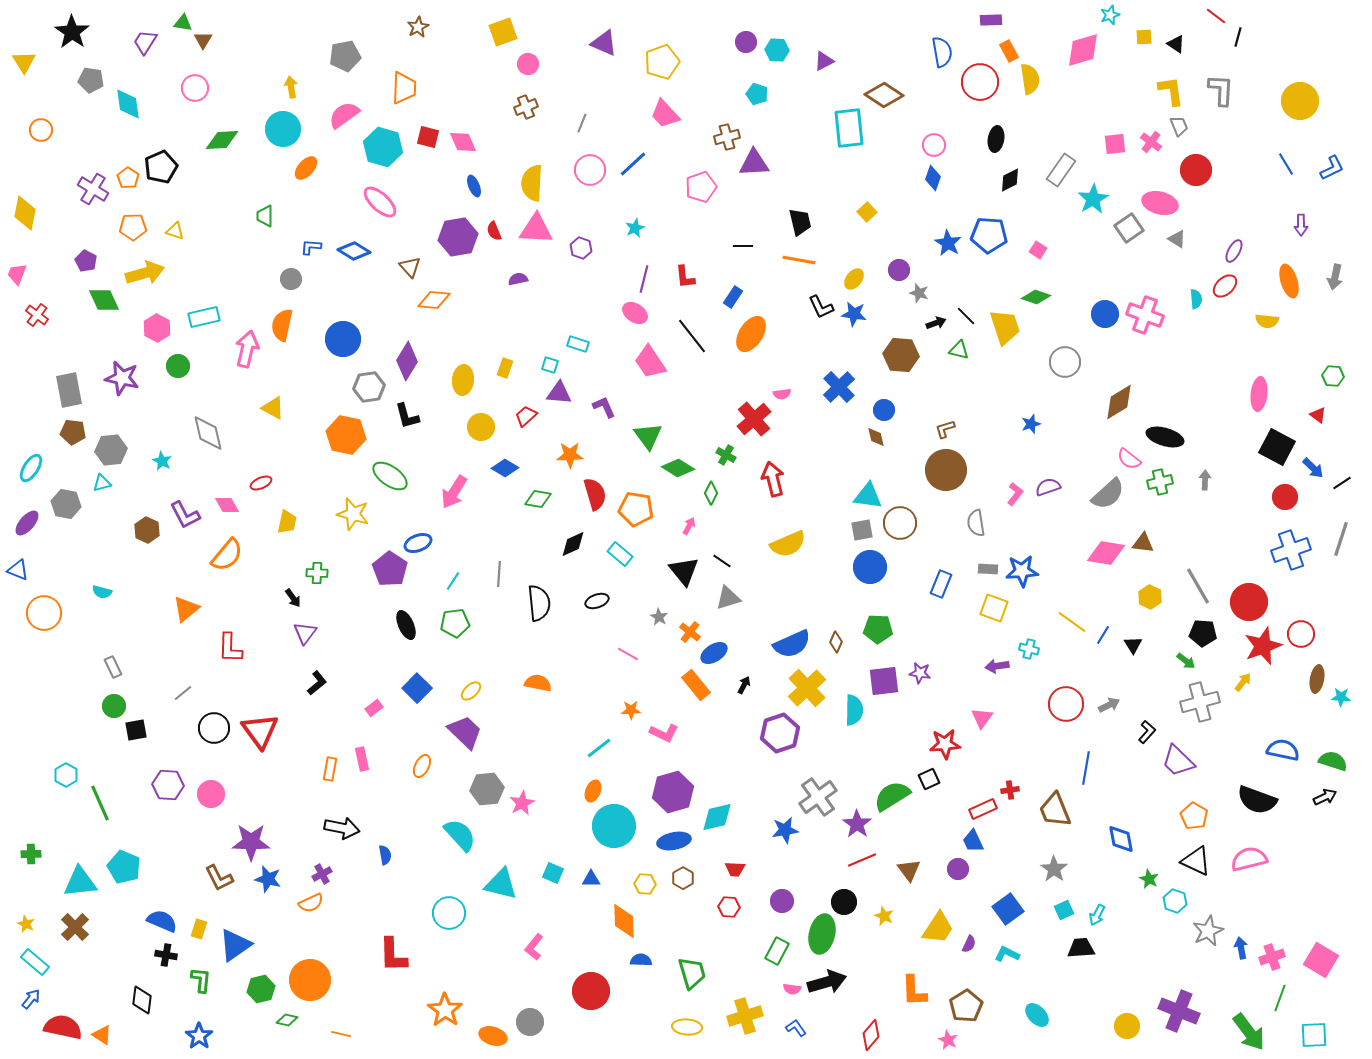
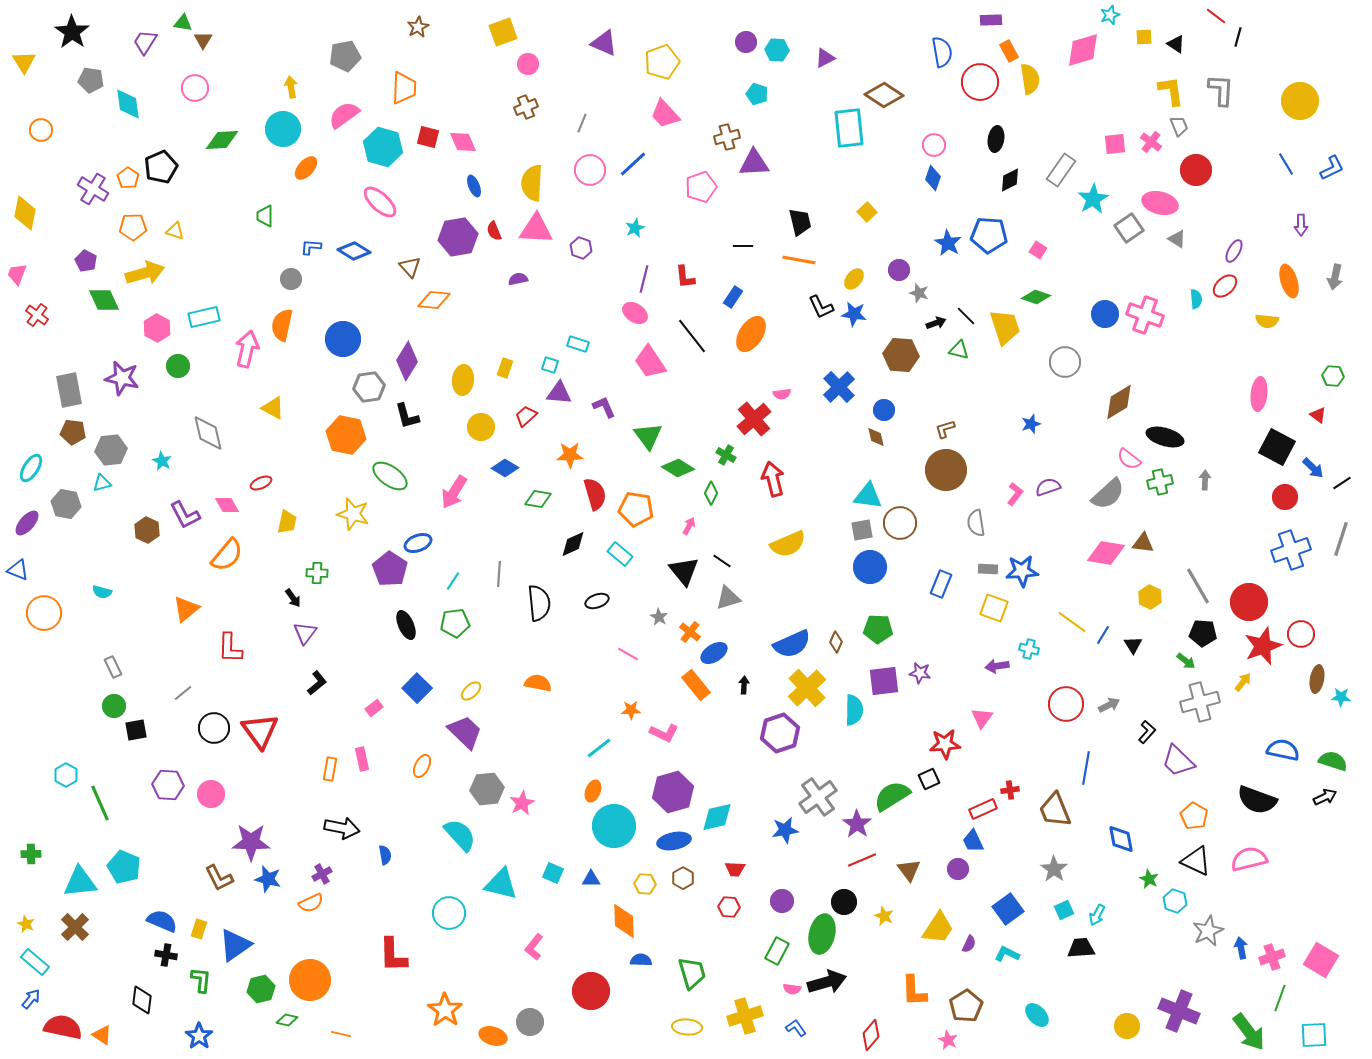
purple triangle at (824, 61): moved 1 px right, 3 px up
black arrow at (744, 685): rotated 24 degrees counterclockwise
